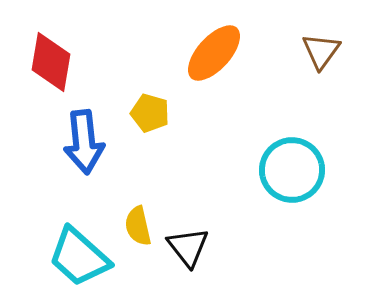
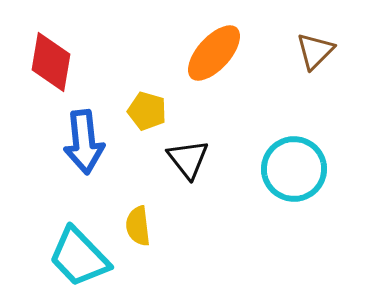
brown triangle: moved 6 px left; rotated 9 degrees clockwise
yellow pentagon: moved 3 px left, 2 px up
cyan circle: moved 2 px right, 1 px up
yellow semicircle: rotated 6 degrees clockwise
black triangle: moved 88 px up
cyan trapezoid: rotated 4 degrees clockwise
